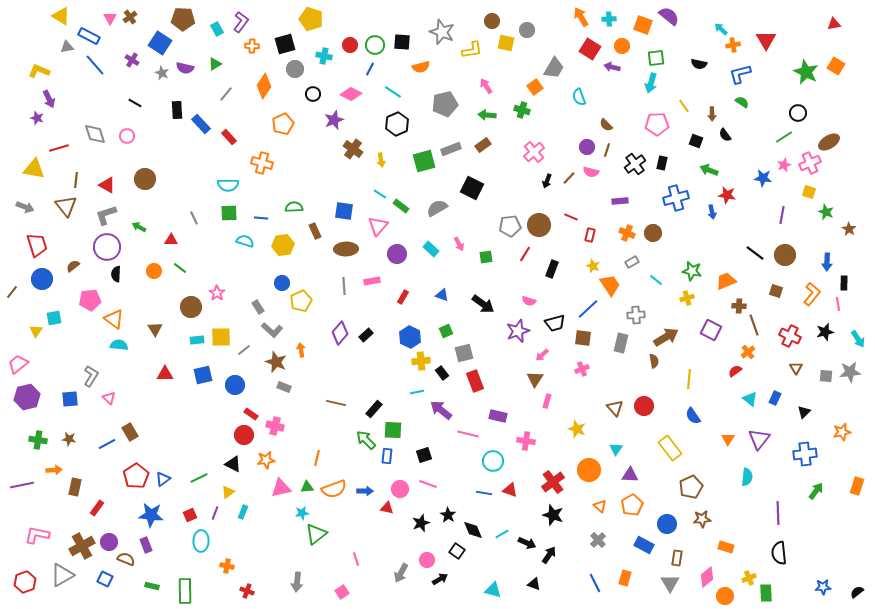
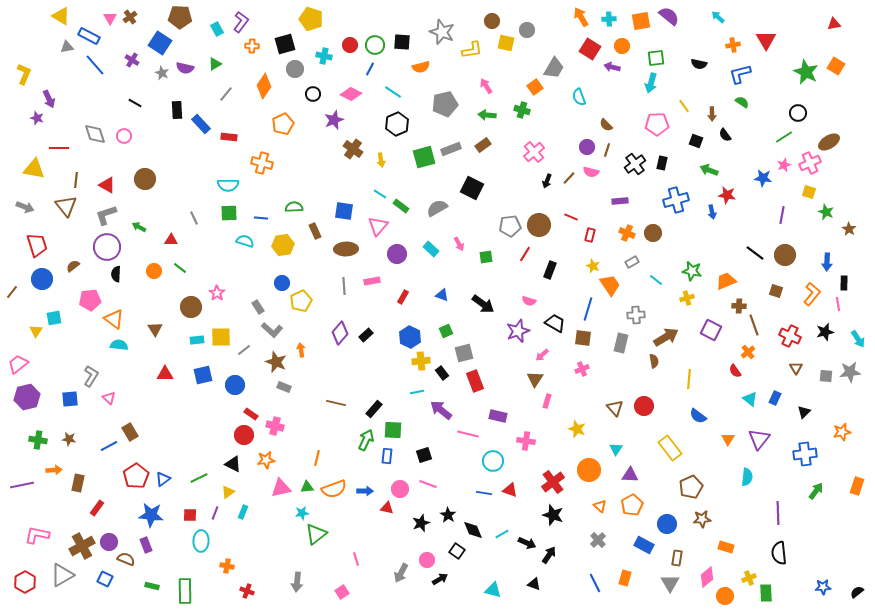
brown pentagon at (183, 19): moved 3 px left, 2 px up
orange square at (643, 25): moved 2 px left, 4 px up; rotated 30 degrees counterclockwise
cyan arrow at (721, 29): moved 3 px left, 12 px up
yellow L-shape at (39, 71): moved 15 px left, 3 px down; rotated 90 degrees clockwise
pink circle at (127, 136): moved 3 px left
red rectangle at (229, 137): rotated 42 degrees counterclockwise
red line at (59, 148): rotated 18 degrees clockwise
green square at (424, 161): moved 4 px up
blue cross at (676, 198): moved 2 px down
black rectangle at (552, 269): moved 2 px left, 1 px down
blue line at (588, 309): rotated 30 degrees counterclockwise
black trapezoid at (555, 323): rotated 135 degrees counterclockwise
red semicircle at (735, 371): rotated 88 degrees counterclockwise
blue semicircle at (693, 416): moved 5 px right; rotated 18 degrees counterclockwise
green arrow at (366, 440): rotated 70 degrees clockwise
blue line at (107, 444): moved 2 px right, 2 px down
brown rectangle at (75, 487): moved 3 px right, 4 px up
red square at (190, 515): rotated 24 degrees clockwise
red hexagon at (25, 582): rotated 10 degrees counterclockwise
